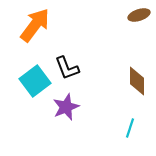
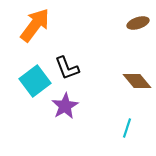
brown ellipse: moved 1 px left, 8 px down
brown diamond: rotated 40 degrees counterclockwise
purple star: moved 1 px left, 1 px up; rotated 8 degrees counterclockwise
cyan line: moved 3 px left
